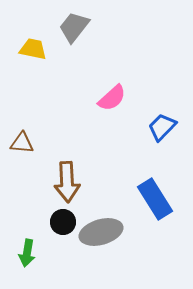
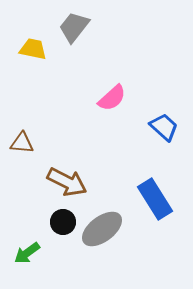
blue trapezoid: moved 2 px right; rotated 88 degrees clockwise
brown arrow: rotated 60 degrees counterclockwise
gray ellipse: moved 1 px right, 3 px up; rotated 21 degrees counterclockwise
green arrow: rotated 44 degrees clockwise
